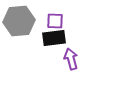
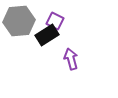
purple square: rotated 24 degrees clockwise
black rectangle: moved 7 px left, 3 px up; rotated 25 degrees counterclockwise
